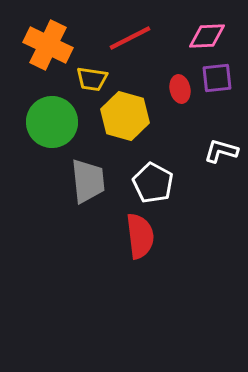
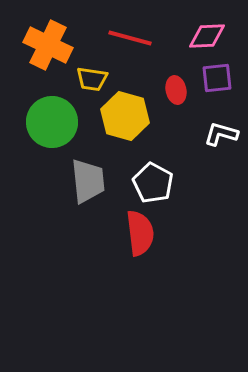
red line: rotated 42 degrees clockwise
red ellipse: moved 4 px left, 1 px down
white L-shape: moved 17 px up
red semicircle: moved 3 px up
